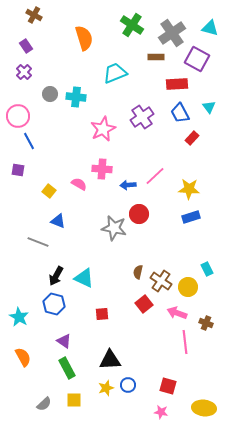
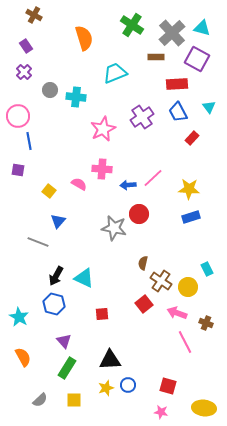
cyan triangle at (210, 28): moved 8 px left
gray cross at (172, 33): rotated 8 degrees counterclockwise
gray circle at (50, 94): moved 4 px up
blue trapezoid at (180, 113): moved 2 px left, 1 px up
blue line at (29, 141): rotated 18 degrees clockwise
pink line at (155, 176): moved 2 px left, 2 px down
blue triangle at (58, 221): rotated 49 degrees clockwise
brown semicircle at (138, 272): moved 5 px right, 9 px up
purple triangle at (64, 341): rotated 14 degrees clockwise
pink line at (185, 342): rotated 20 degrees counterclockwise
green rectangle at (67, 368): rotated 60 degrees clockwise
gray semicircle at (44, 404): moved 4 px left, 4 px up
